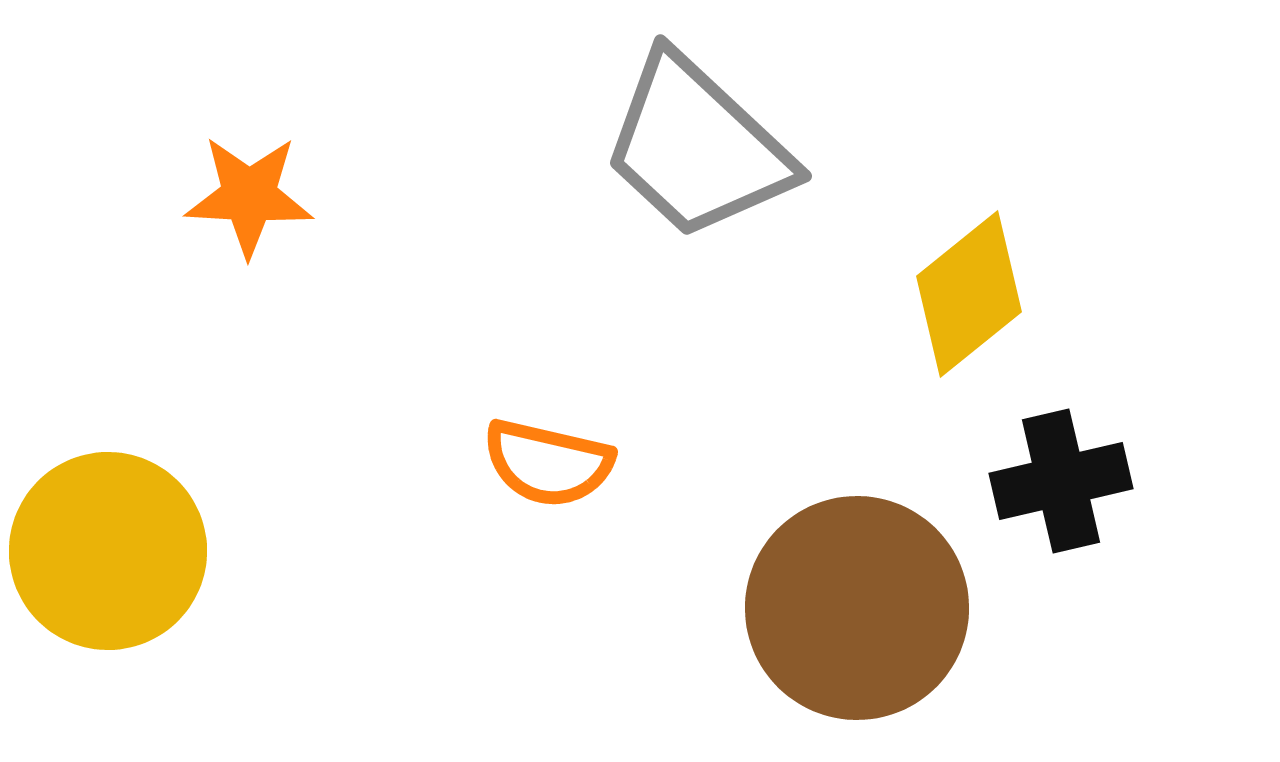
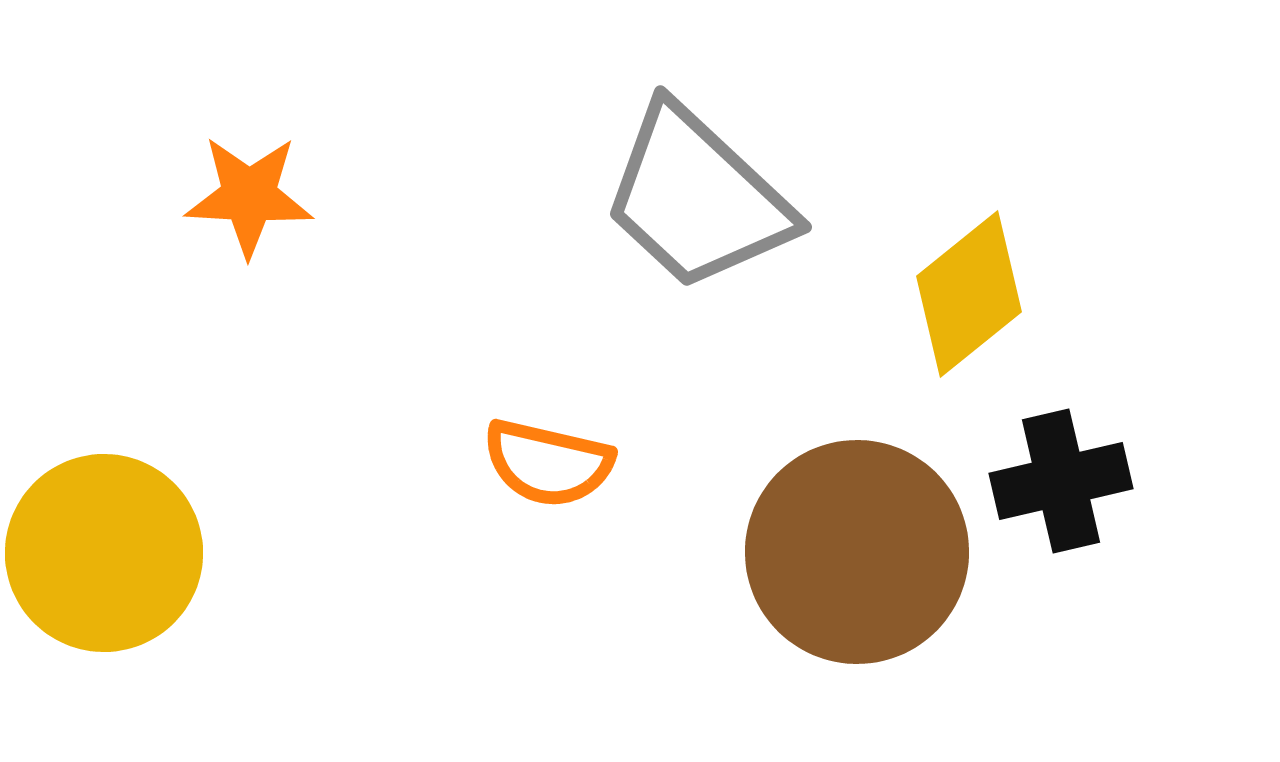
gray trapezoid: moved 51 px down
yellow circle: moved 4 px left, 2 px down
brown circle: moved 56 px up
